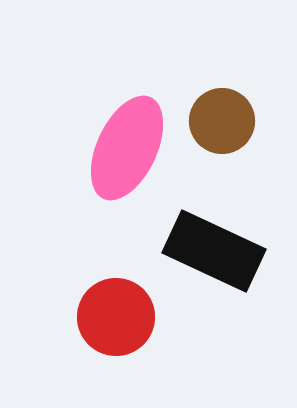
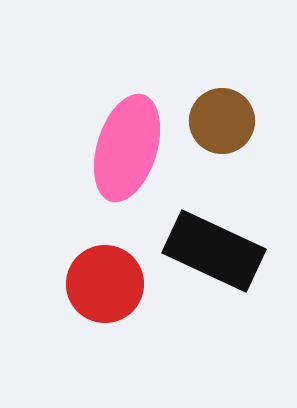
pink ellipse: rotated 8 degrees counterclockwise
red circle: moved 11 px left, 33 px up
